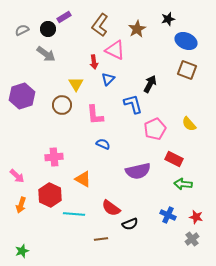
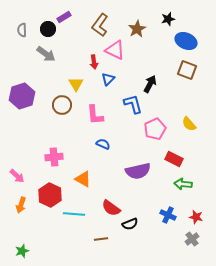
gray semicircle: rotated 64 degrees counterclockwise
